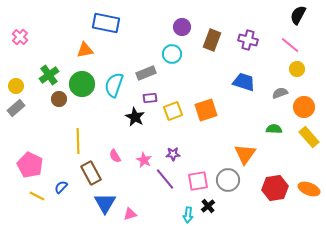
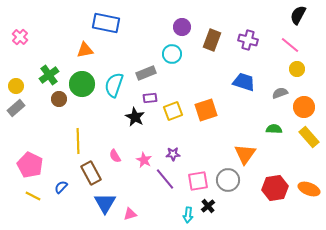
yellow line at (37, 196): moved 4 px left
